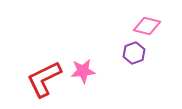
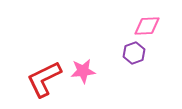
pink diamond: rotated 16 degrees counterclockwise
